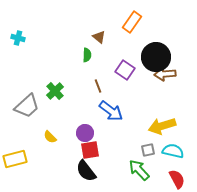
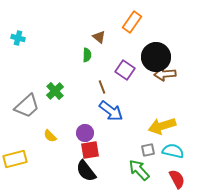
brown line: moved 4 px right, 1 px down
yellow semicircle: moved 1 px up
